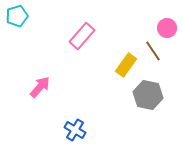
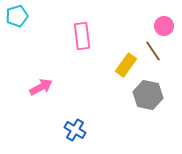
pink circle: moved 3 px left, 2 px up
pink rectangle: rotated 48 degrees counterclockwise
pink arrow: moved 1 px right; rotated 20 degrees clockwise
